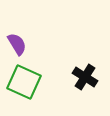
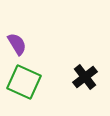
black cross: rotated 20 degrees clockwise
